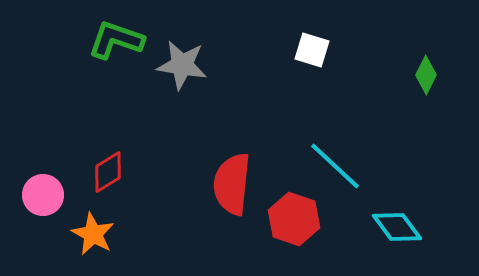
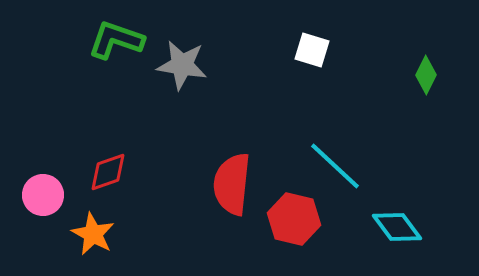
red diamond: rotated 12 degrees clockwise
red hexagon: rotated 6 degrees counterclockwise
